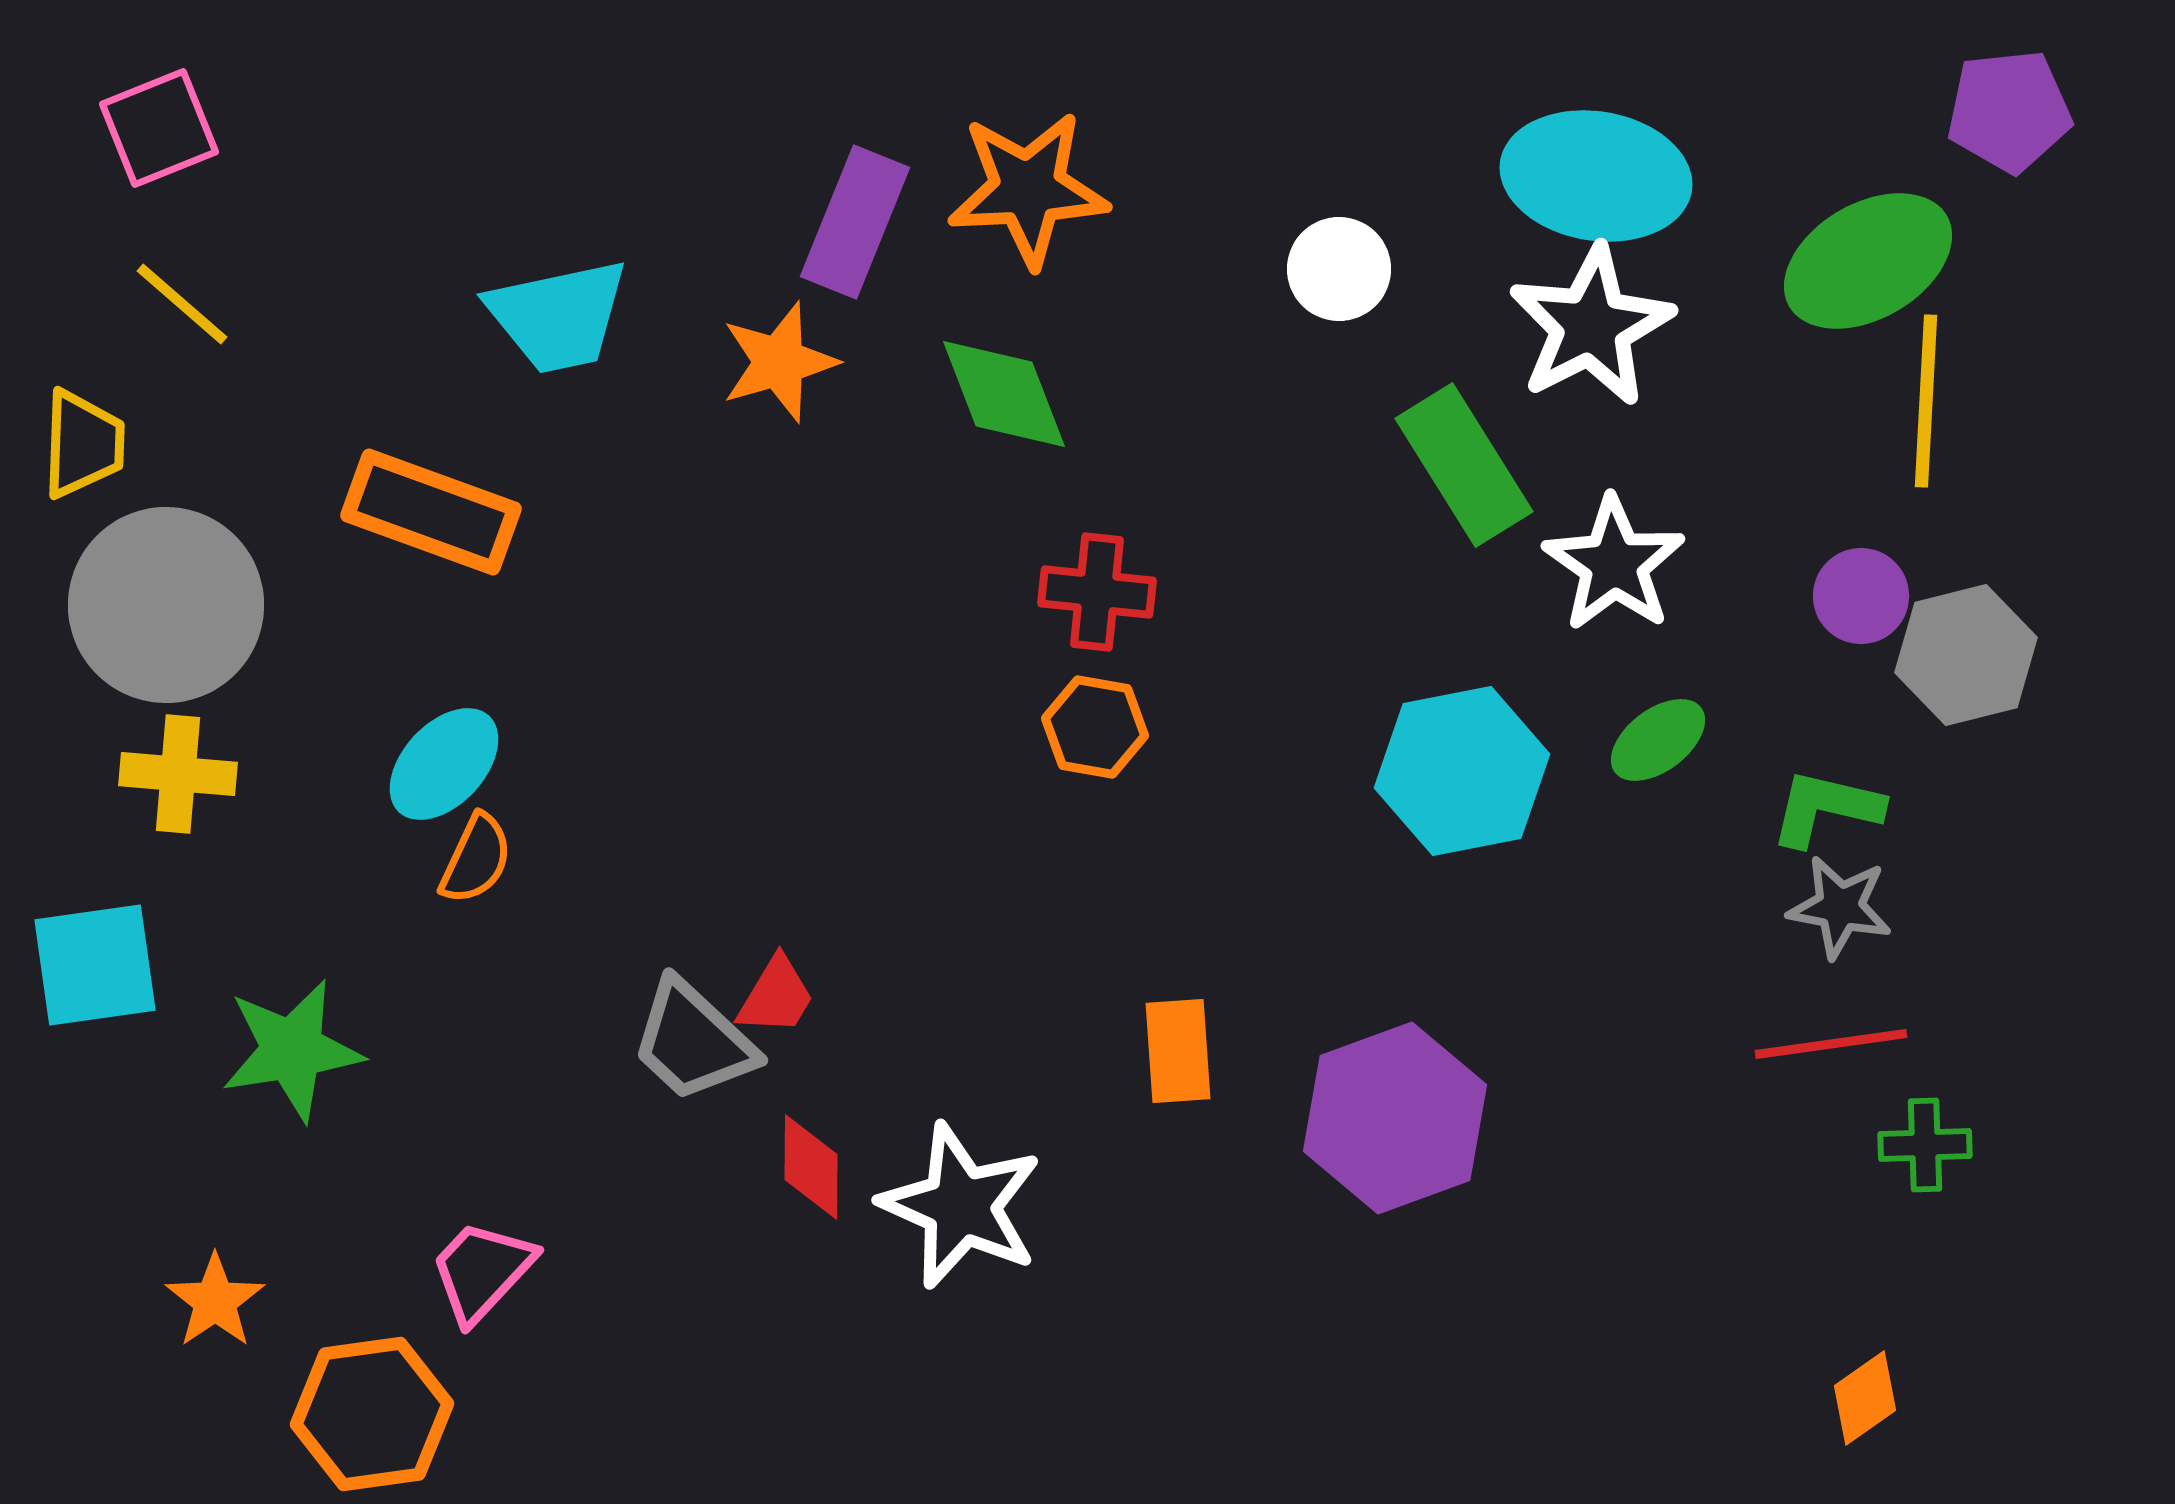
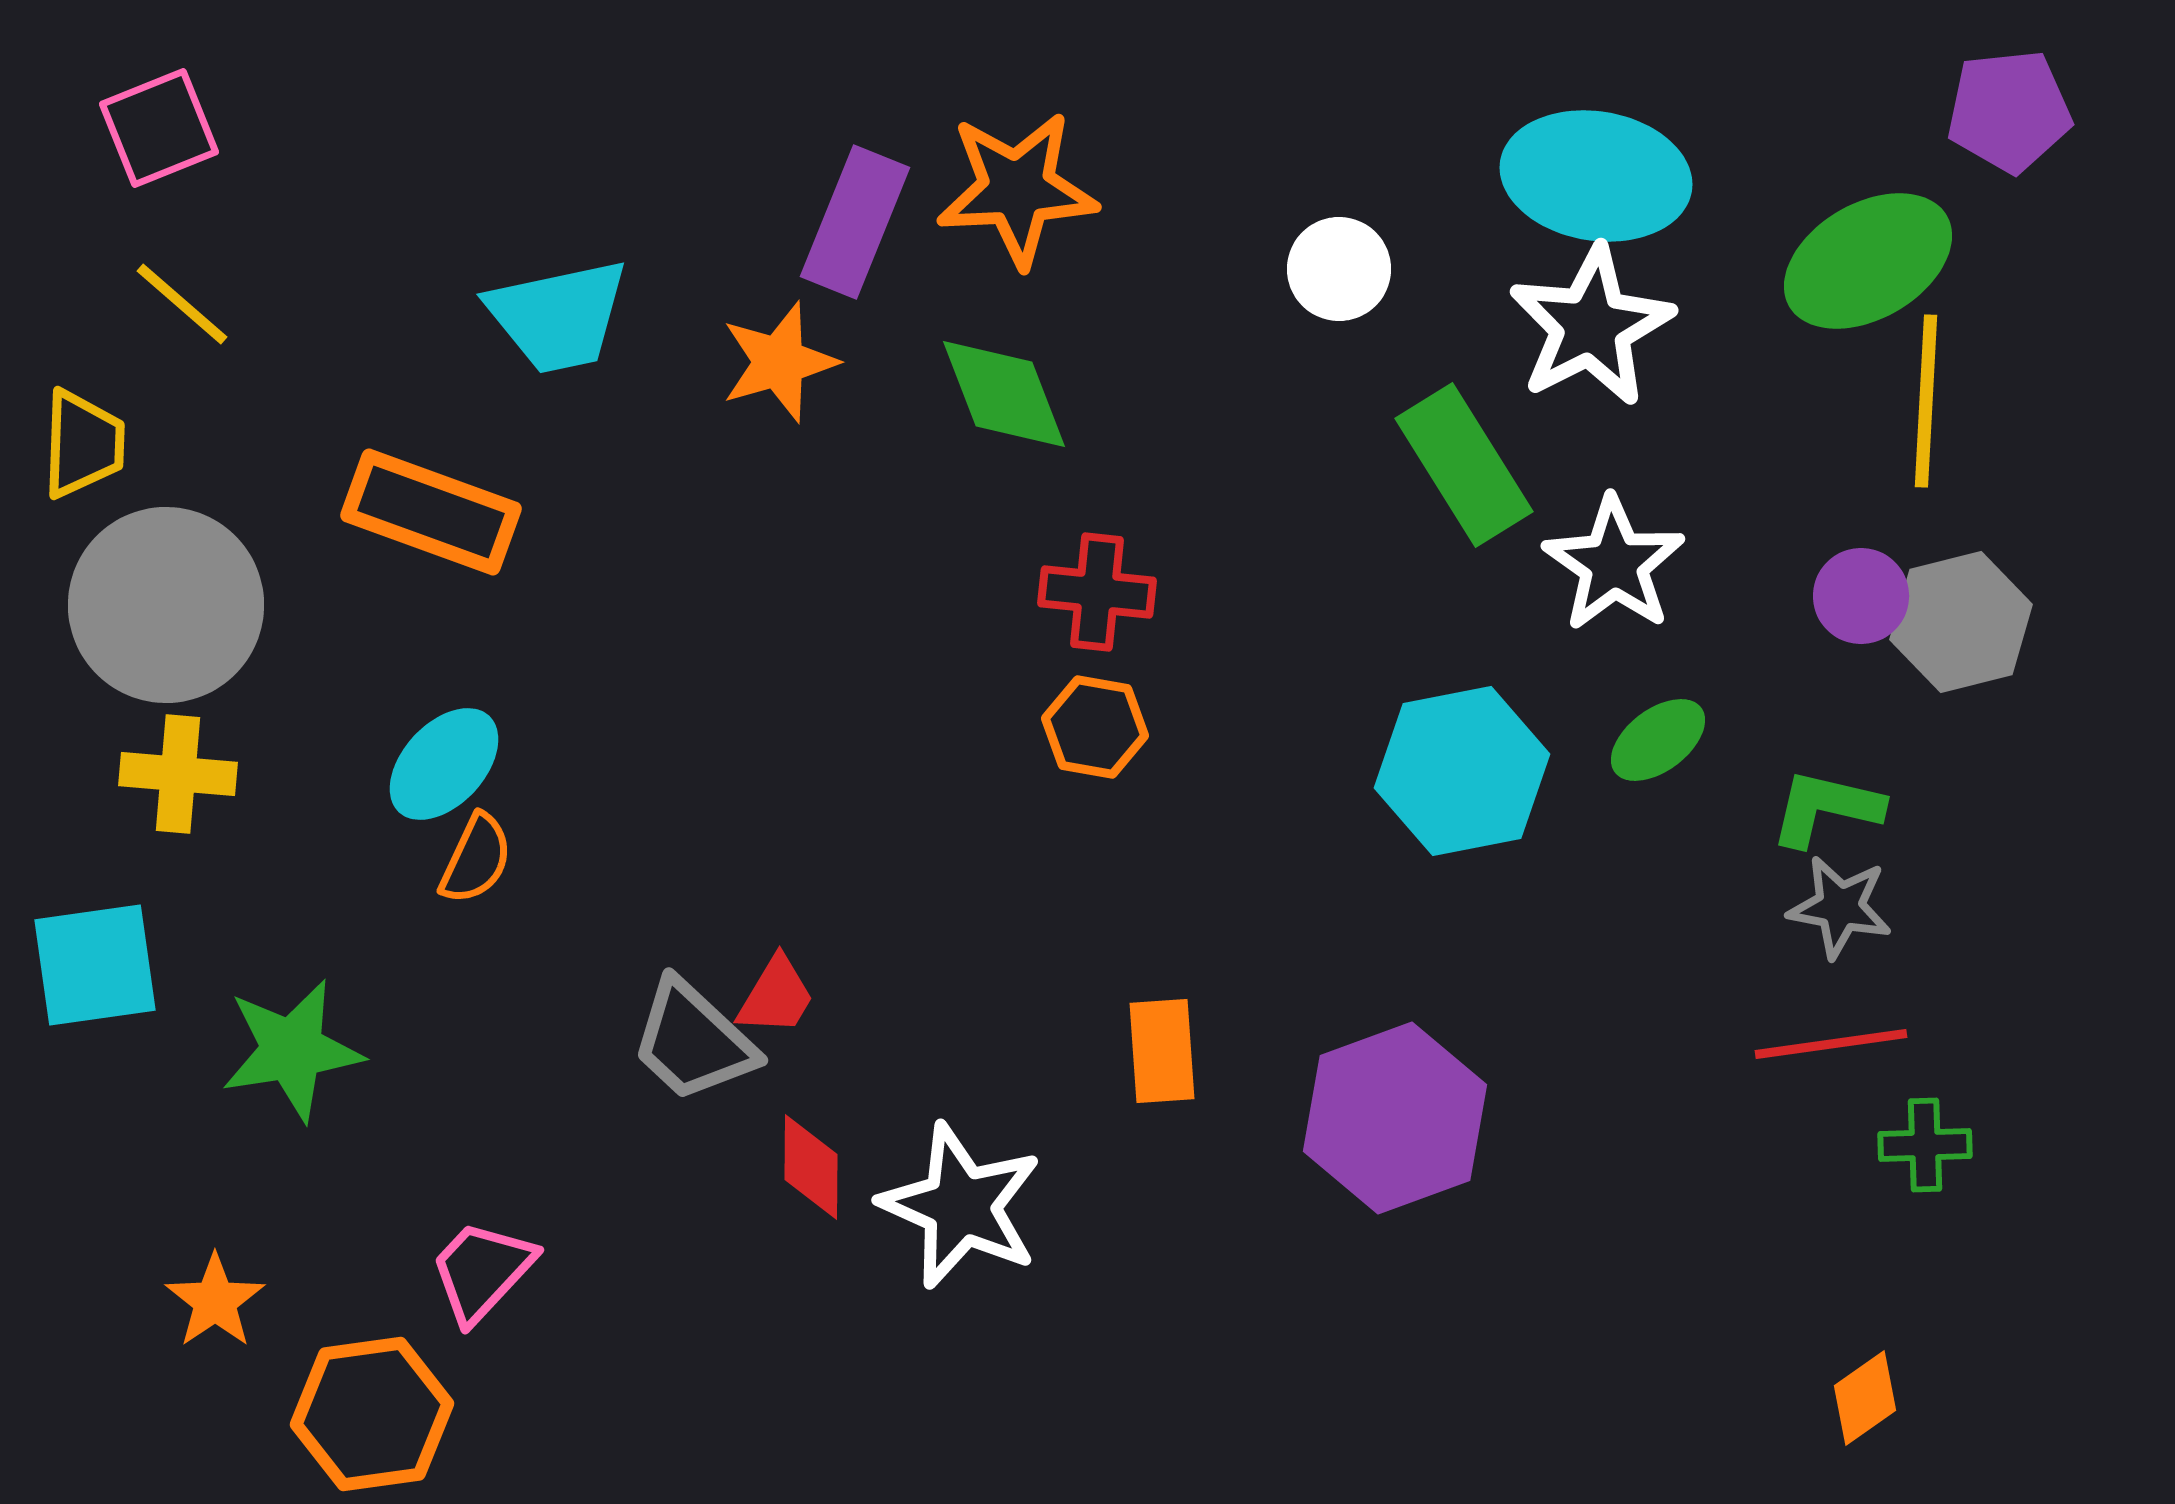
orange star at (1028, 189): moved 11 px left
gray hexagon at (1966, 655): moved 5 px left, 33 px up
orange rectangle at (1178, 1051): moved 16 px left
